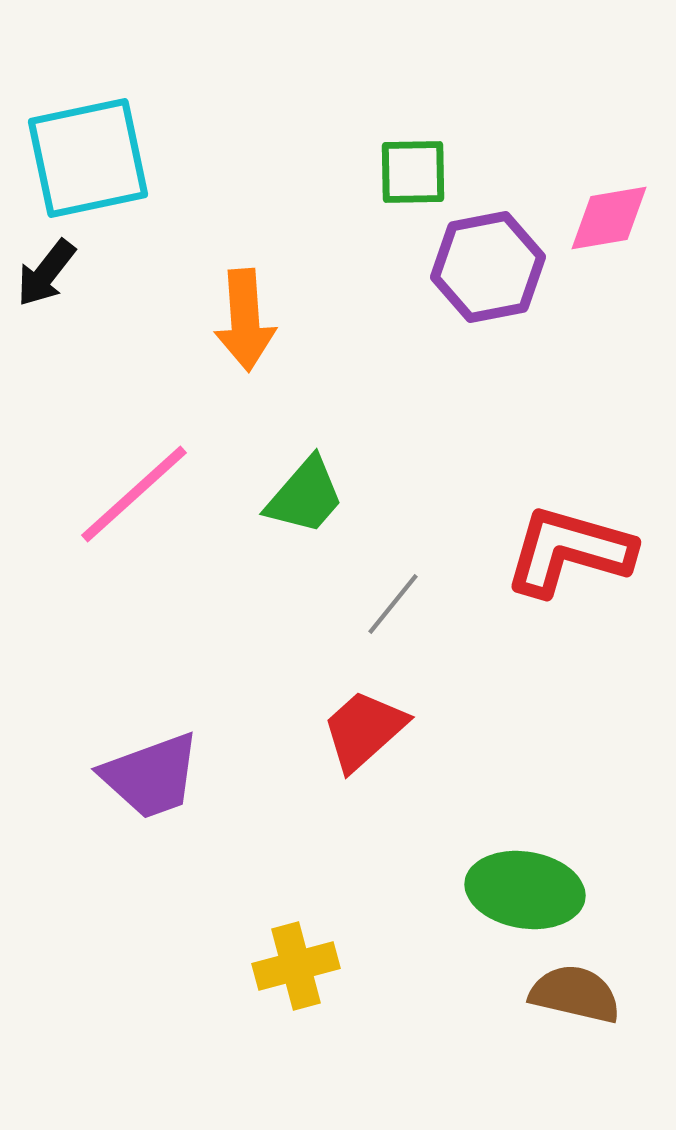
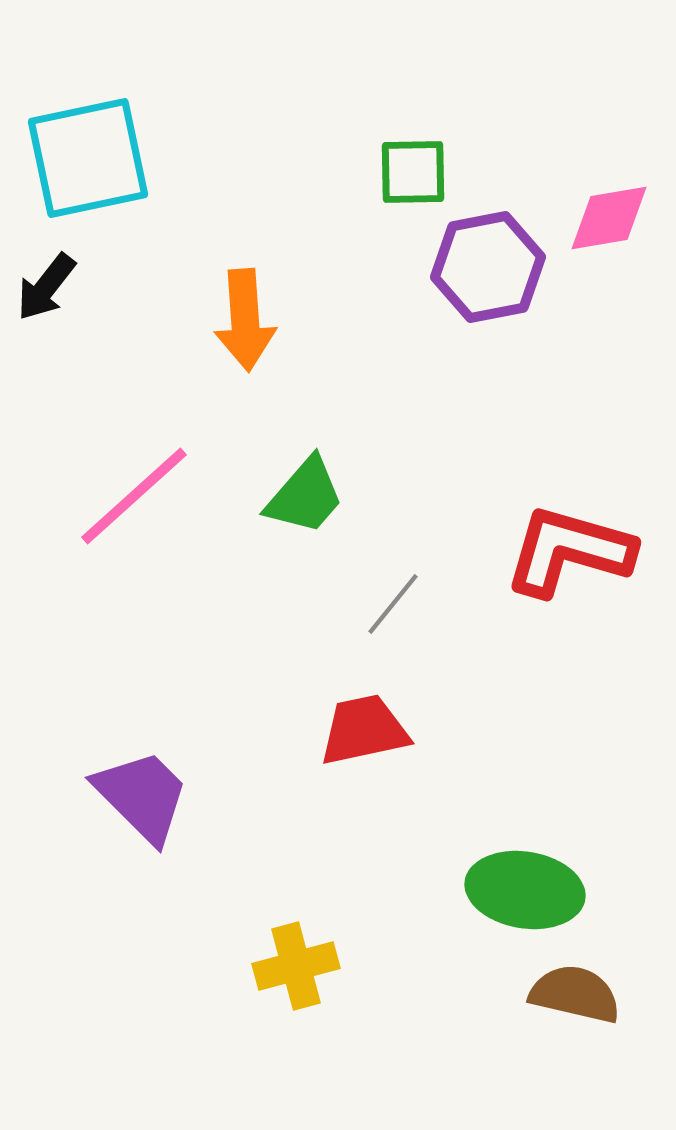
black arrow: moved 14 px down
pink line: moved 2 px down
red trapezoid: rotated 30 degrees clockwise
purple trapezoid: moved 9 px left, 20 px down; rotated 115 degrees counterclockwise
